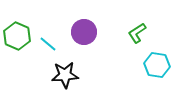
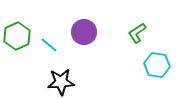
green hexagon: rotated 12 degrees clockwise
cyan line: moved 1 px right, 1 px down
black star: moved 4 px left, 7 px down
